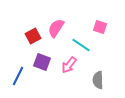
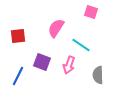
pink square: moved 9 px left, 15 px up
red square: moved 15 px left; rotated 21 degrees clockwise
pink arrow: rotated 18 degrees counterclockwise
gray semicircle: moved 5 px up
